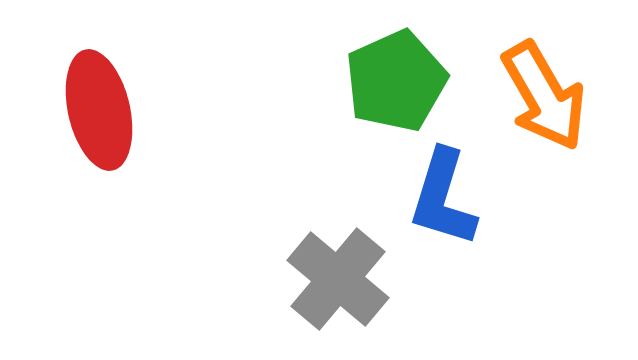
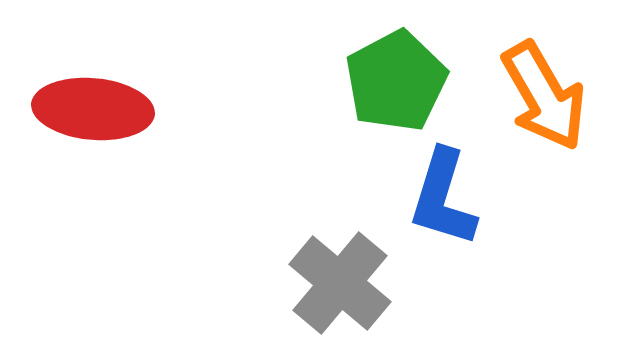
green pentagon: rotated 4 degrees counterclockwise
red ellipse: moved 6 px left, 1 px up; rotated 72 degrees counterclockwise
gray cross: moved 2 px right, 4 px down
